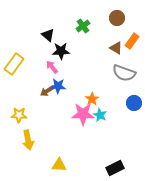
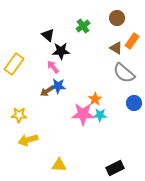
pink arrow: moved 1 px right
gray semicircle: rotated 20 degrees clockwise
orange star: moved 3 px right
cyan star: rotated 24 degrees counterclockwise
yellow arrow: rotated 84 degrees clockwise
